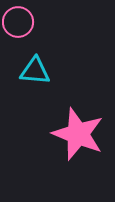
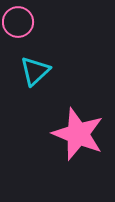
cyan triangle: rotated 48 degrees counterclockwise
